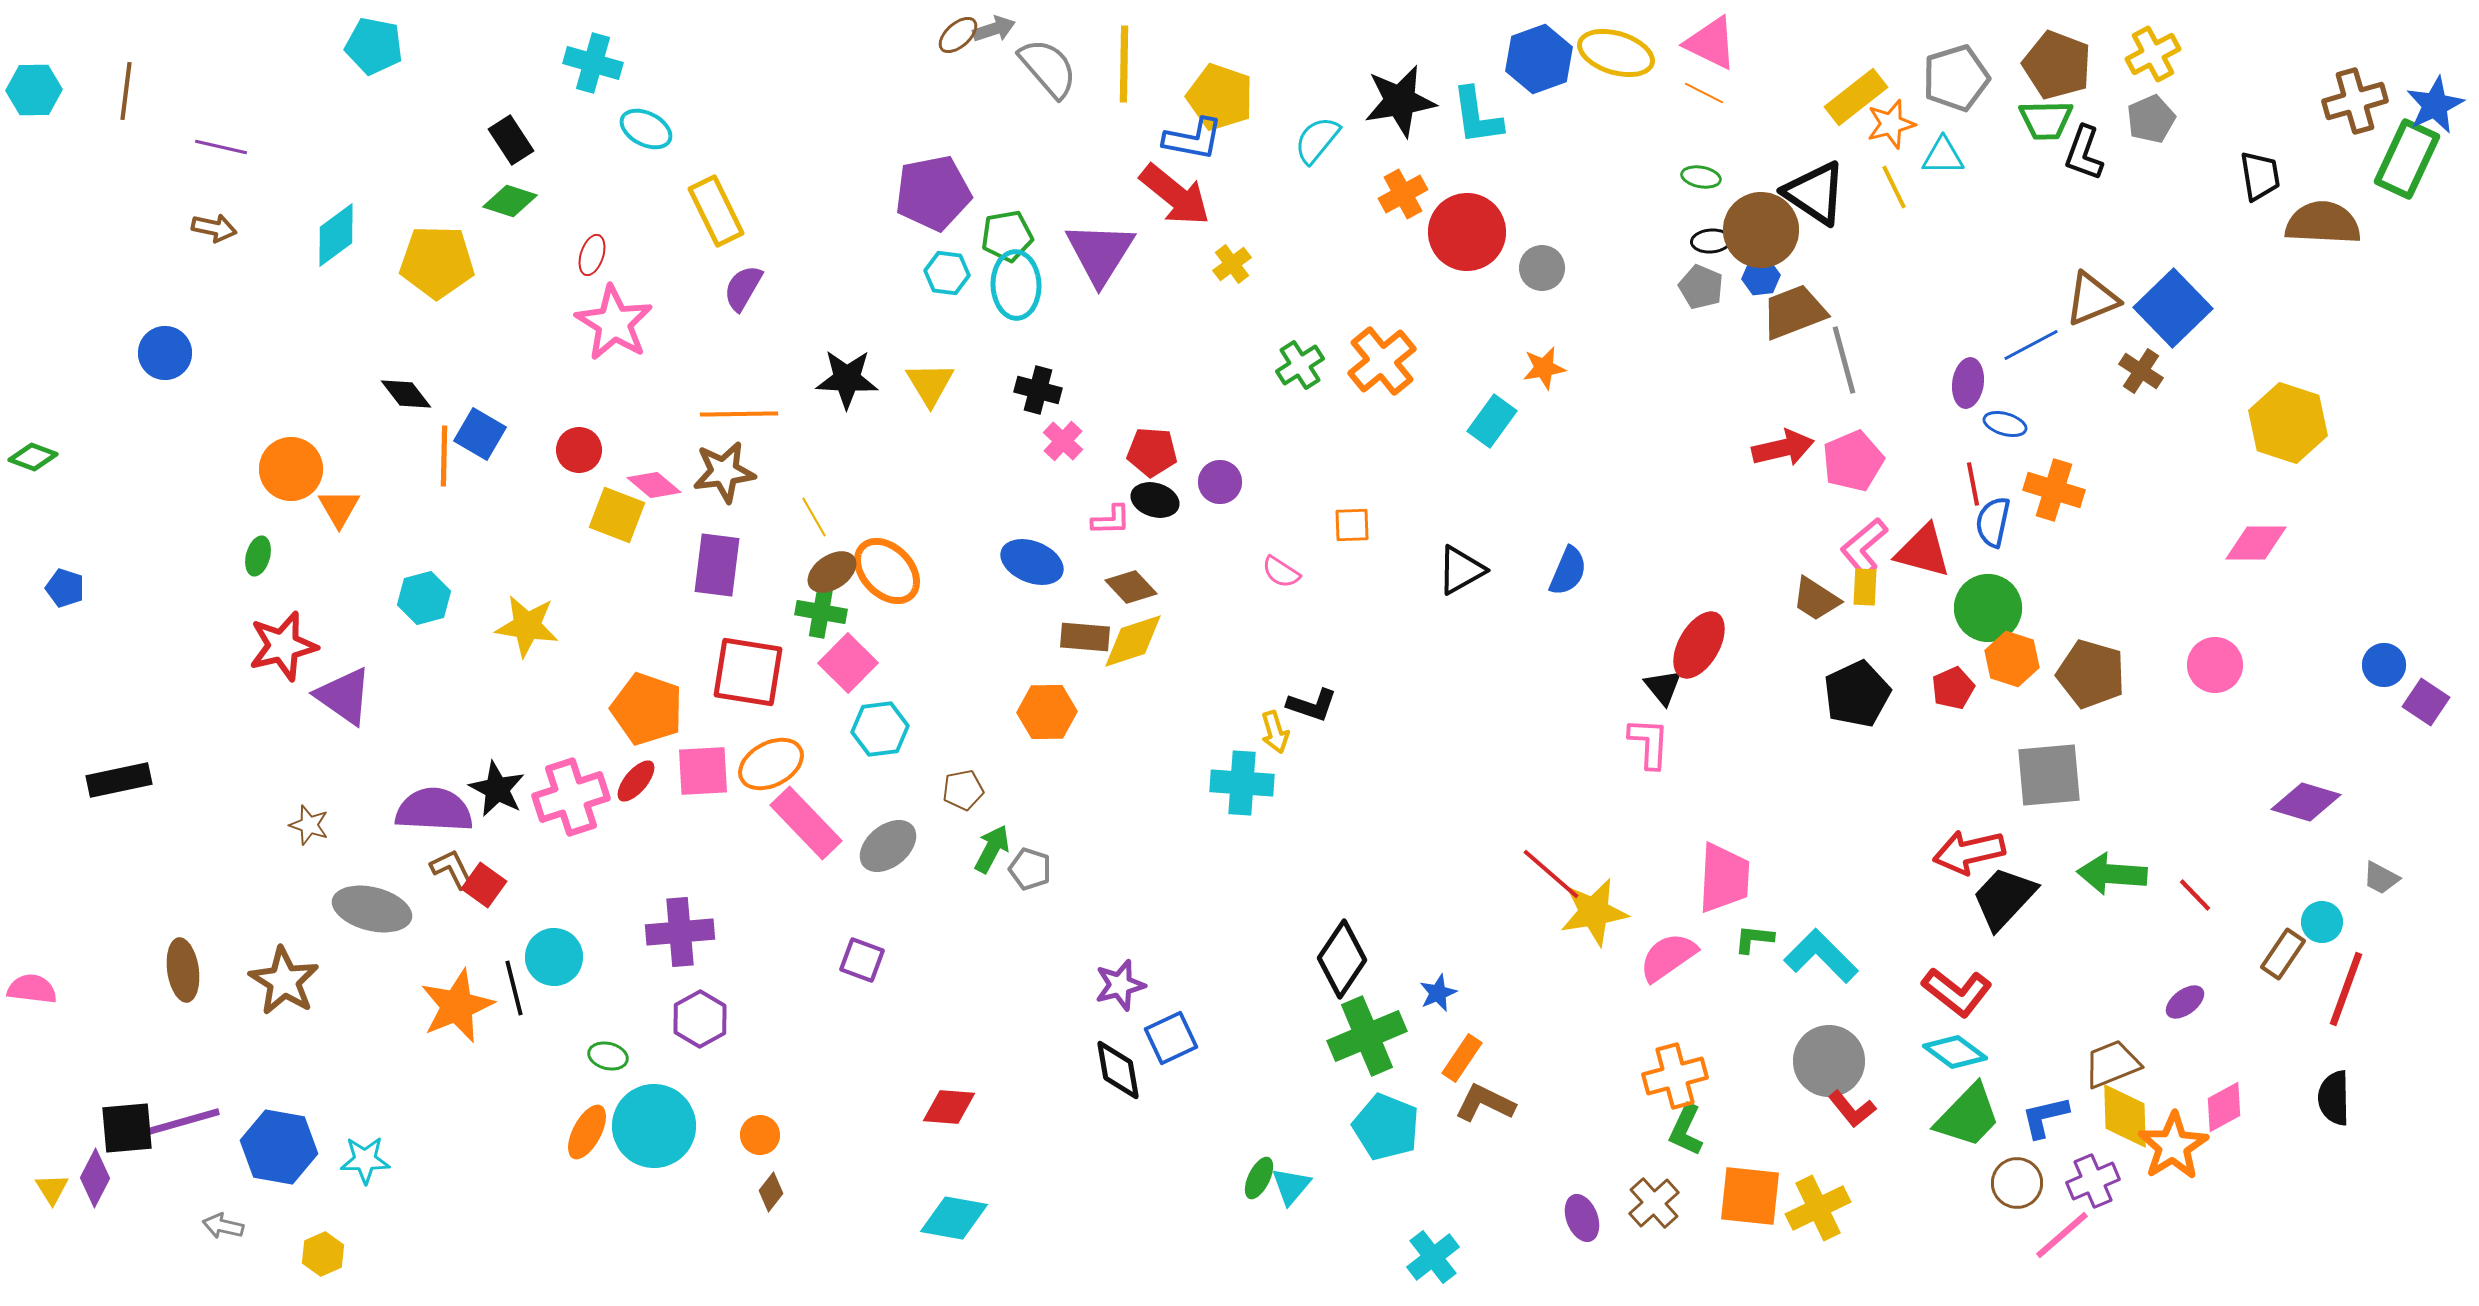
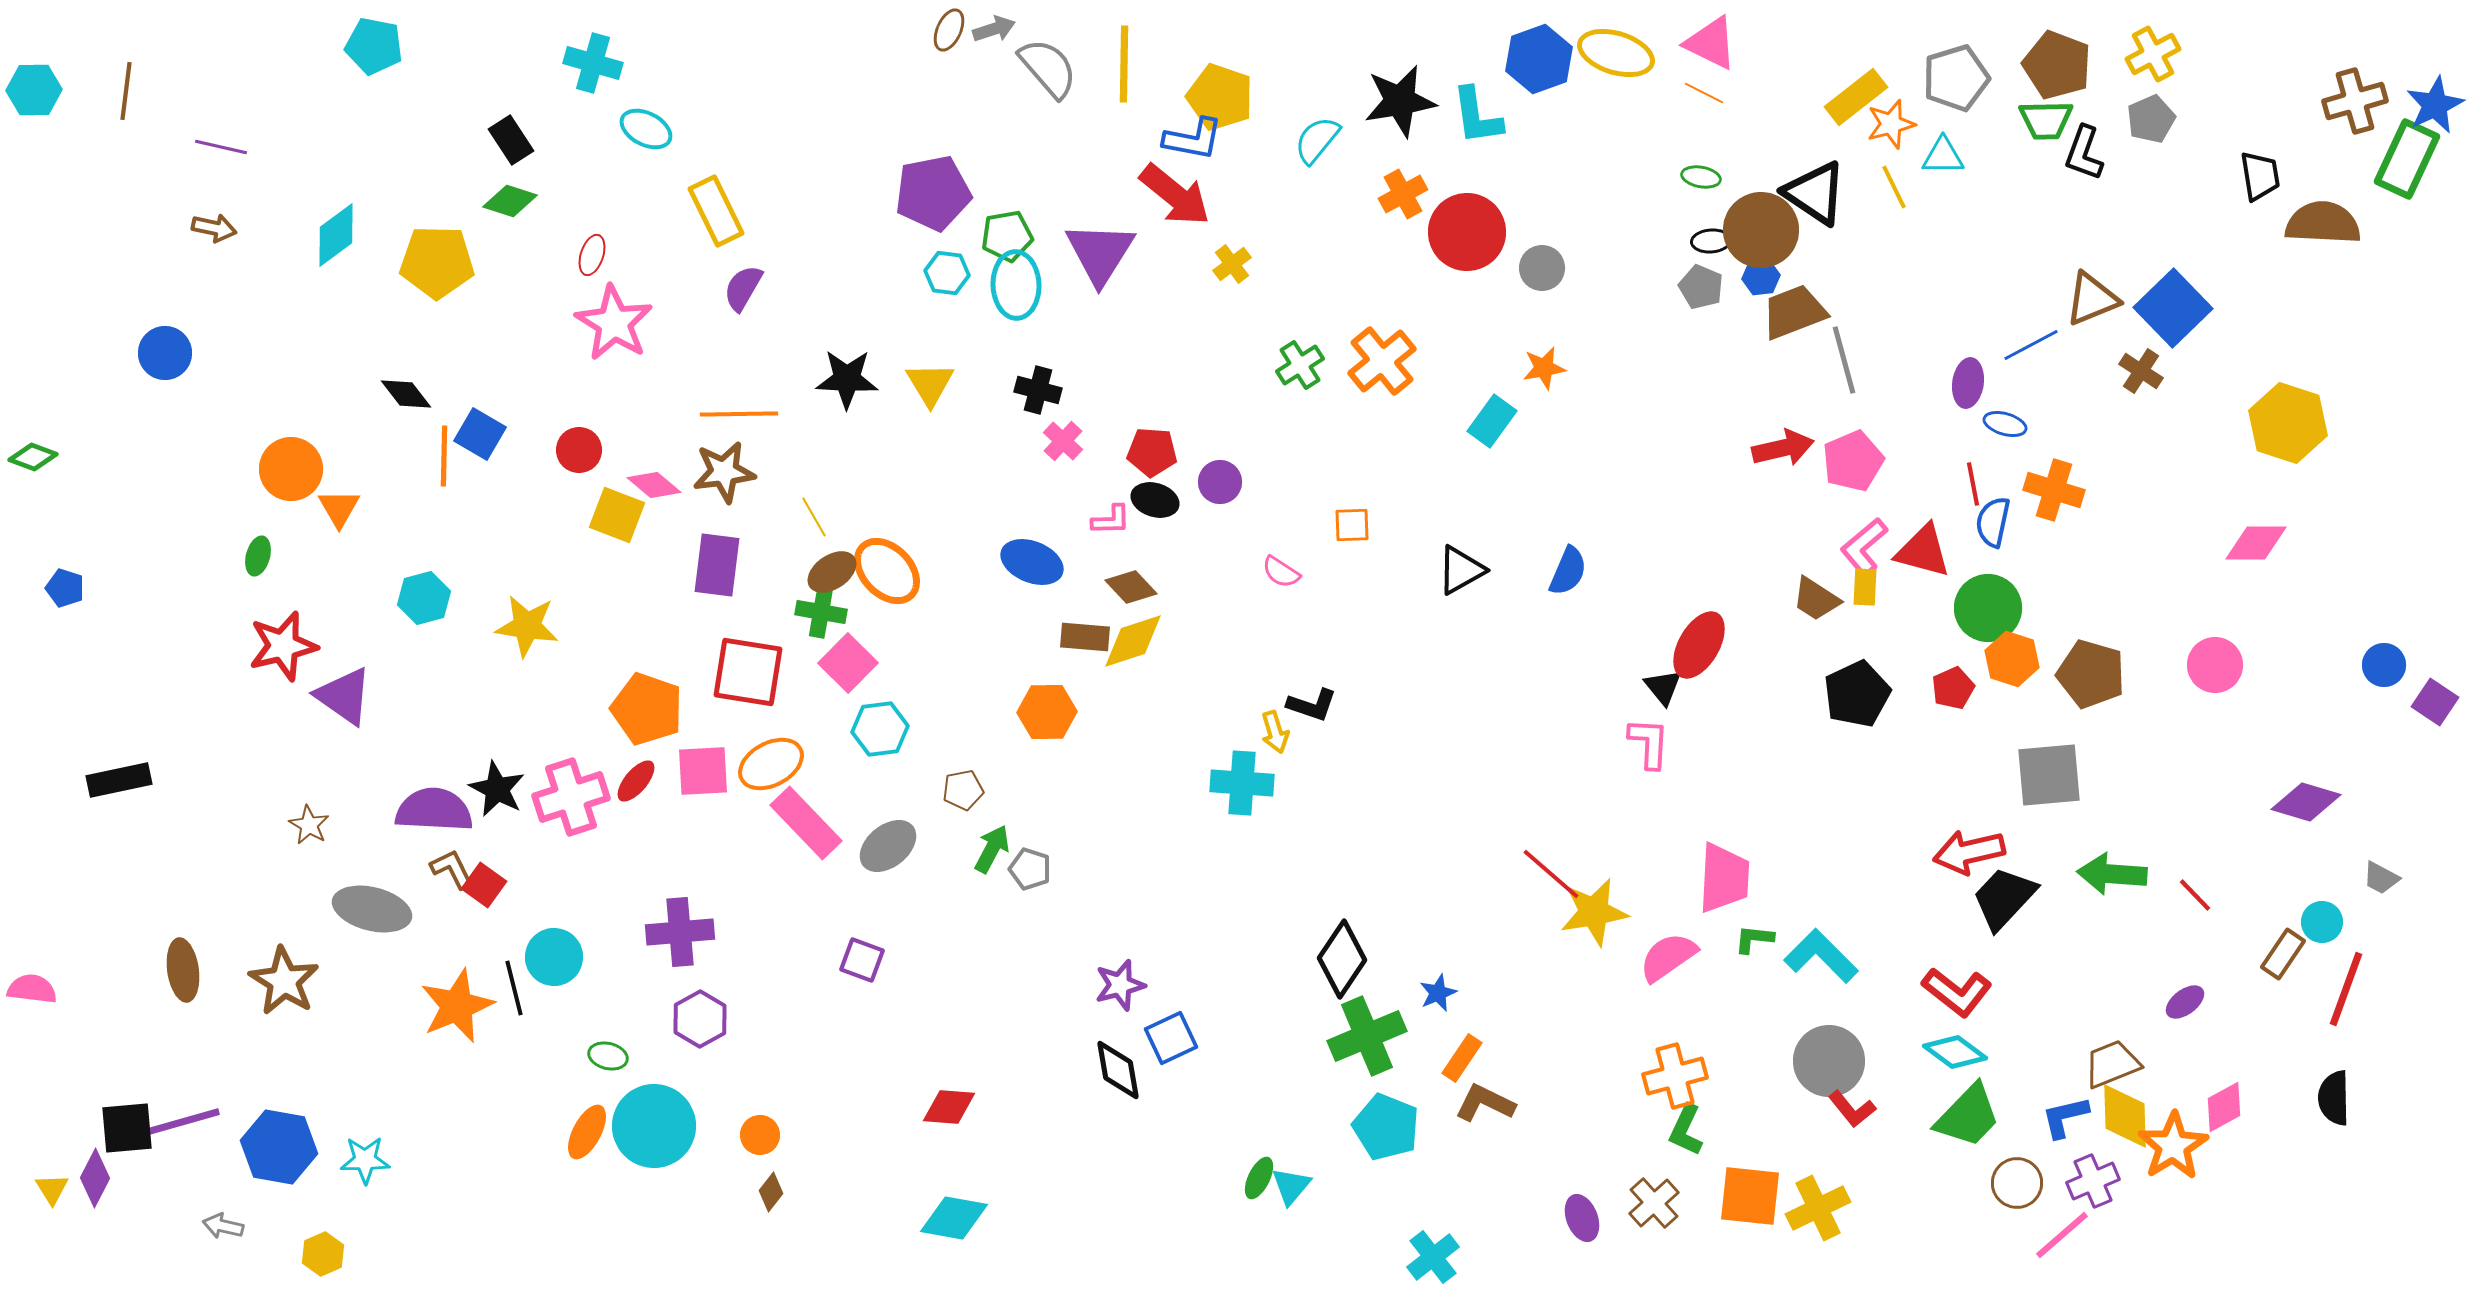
brown ellipse at (958, 35): moved 9 px left, 5 px up; rotated 24 degrees counterclockwise
purple square at (2426, 702): moved 9 px right
brown star at (309, 825): rotated 12 degrees clockwise
blue L-shape at (2045, 1117): moved 20 px right
